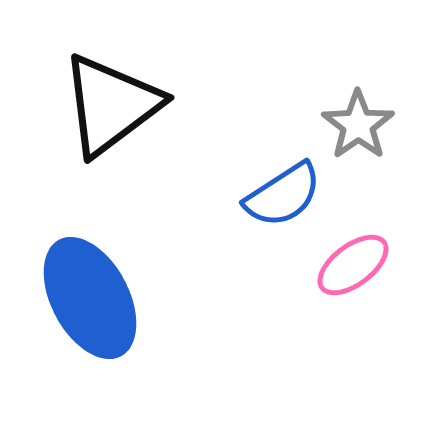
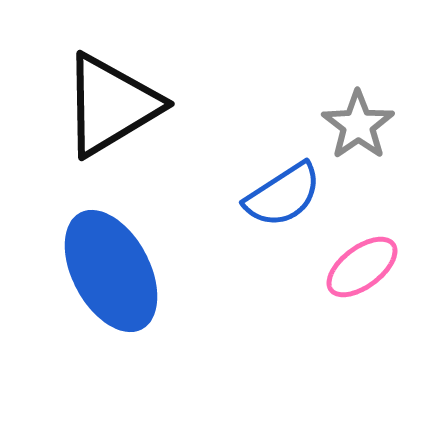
black triangle: rotated 6 degrees clockwise
pink ellipse: moved 9 px right, 2 px down
blue ellipse: moved 21 px right, 27 px up
